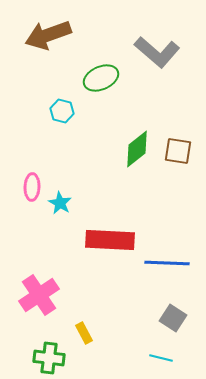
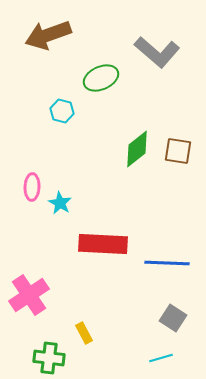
red rectangle: moved 7 px left, 4 px down
pink cross: moved 10 px left
cyan line: rotated 30 degrees counterclockwise
